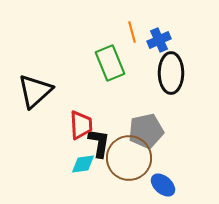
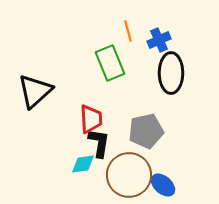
orange line: moved 4 px left, 1 px up
red trapezoid: moved 10 px right, 6 px up
brown circle: moved 17 px down
